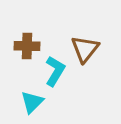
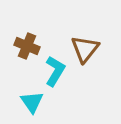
brown cross: rotated 20 degrees clockwise
cyan triangle: rotated 20 degrees counterclockwise
